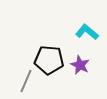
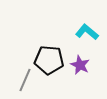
gray line: moved 1 px left, 1 px up
